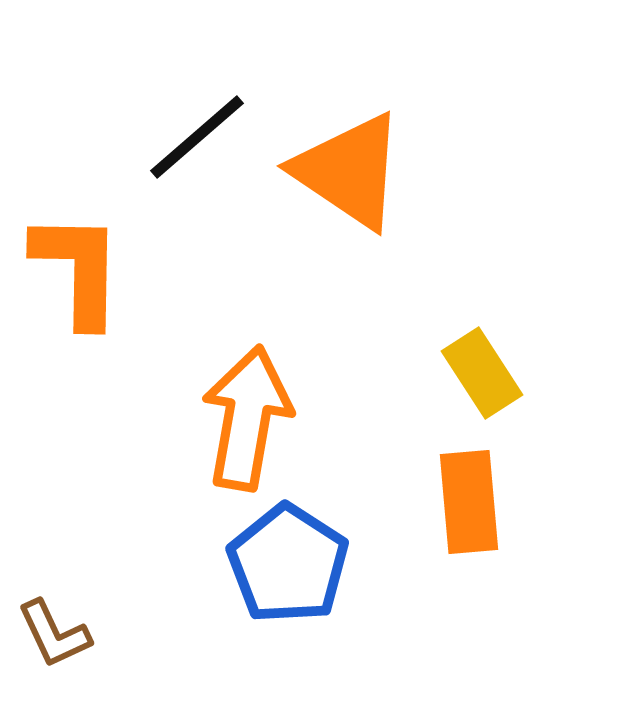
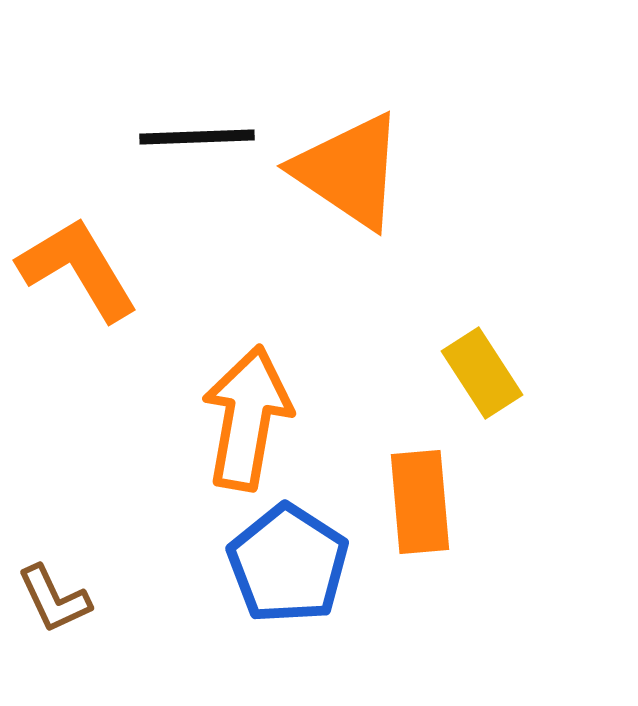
black line: rotated 39 degrees clockwise
orange L-shape: rotated 32 degrees counterclockwise
orange rectangle: moved 49 px left
brown L-shape: moved 35 px up
